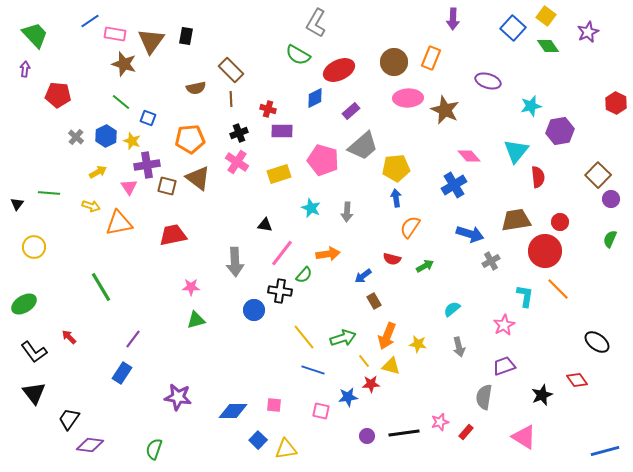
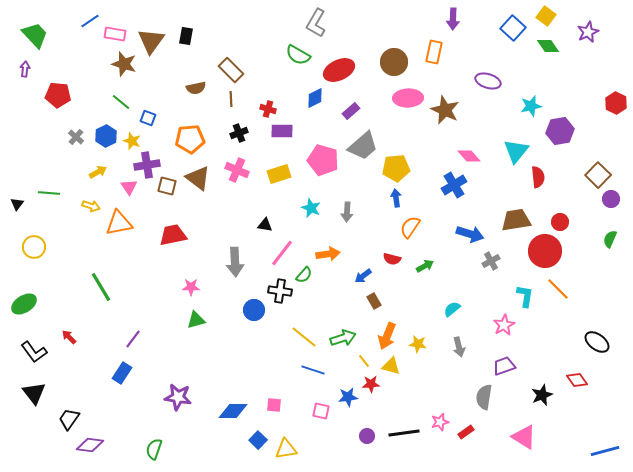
orange rectangle at (431, 58): moved 3 px right, 6 px up; rotated 10 degrees counterclockwise
pink cross at (237, 162): moved 8 px down; rotated 10 degrees counterclockwise
yellow line at (304, 337): rotated 12 degrees counterclockwise
red rectangle at (466, 432): rotated 14 degrees clockwise
